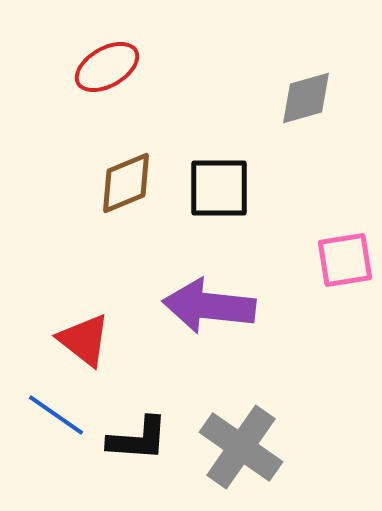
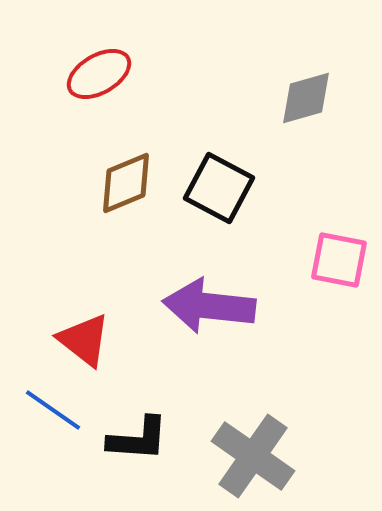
red ellipse: moved 8 px left, 7 px down
black square: rotated 28 degrees clockwise
pink square: moved 6 px left; rotated 20 degrees clockwise
blue line: moved 3 px left, 5 px up
gray cross: moved 12 px right, 9 px down
